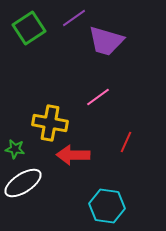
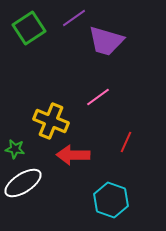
yellow cross: moved 1 px right, 2 px up; rotated 12 degrees clockwise
cyan hexagon: moved 4 px right, 6 px up; rotated 12 degrees clockwise
